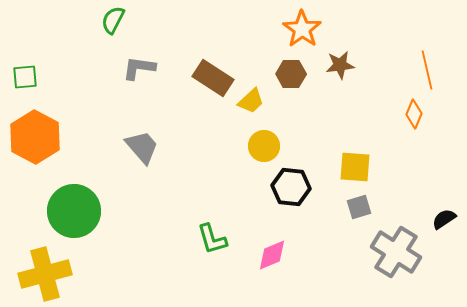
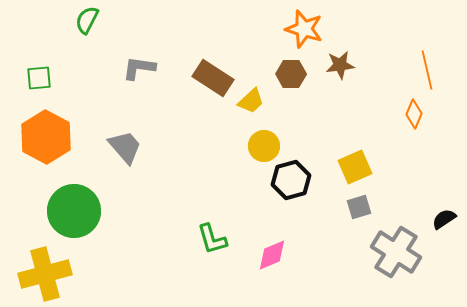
green semicircle: moved 26 px left
orange star: moved 2 px right; rotated 18 degrees counterclockwise
green square: moved 14 px right, 1 px down
orange hexagon: moved 11 px right
gray trapezoid: moved 17 px left
yellow square: rotated 28 degrees counterclockwise
black hexagon: moved 7 px up; rotated 21 degrees counterclockwise
